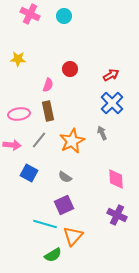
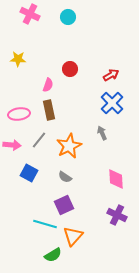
cyan circle: moved 4 px right, 1 px down
brown rectangle: moved 1 px right, 1 px up
orange star: moved 3 px left, 5 px down
